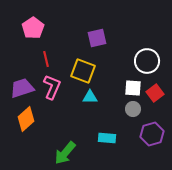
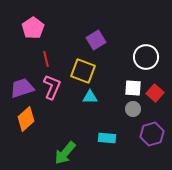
purple square: moved 1 px left, 2 px down; rotated 18 degrees counterclockwise
white circle: moved 1 px left, 4 px up
red square: rotated 12 degrees counterclockwise
